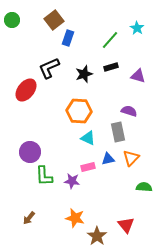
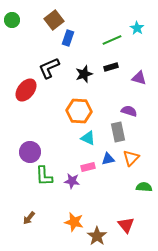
green line: moved 2 px right; rotated 24 degrees clockwise
purple triangle: moved 1 px right, 2 px down
orange star: moved 1 px left, 4 px down
